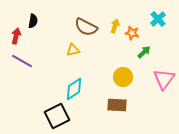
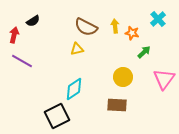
black semicircle: rotated 48 degrees clockwise
yellow arrow: rotated 24 degrees counterclockwise
red arrow: moved 2 px left, 1 px up
yellow triangle: moved 4 px right, 1 px up
